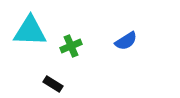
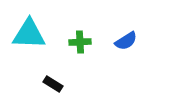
cyan triangle: moved 1 px left, 3 px down
green cross: moved 9 px right, 4 px up; rotated 20 degrees clockwise
